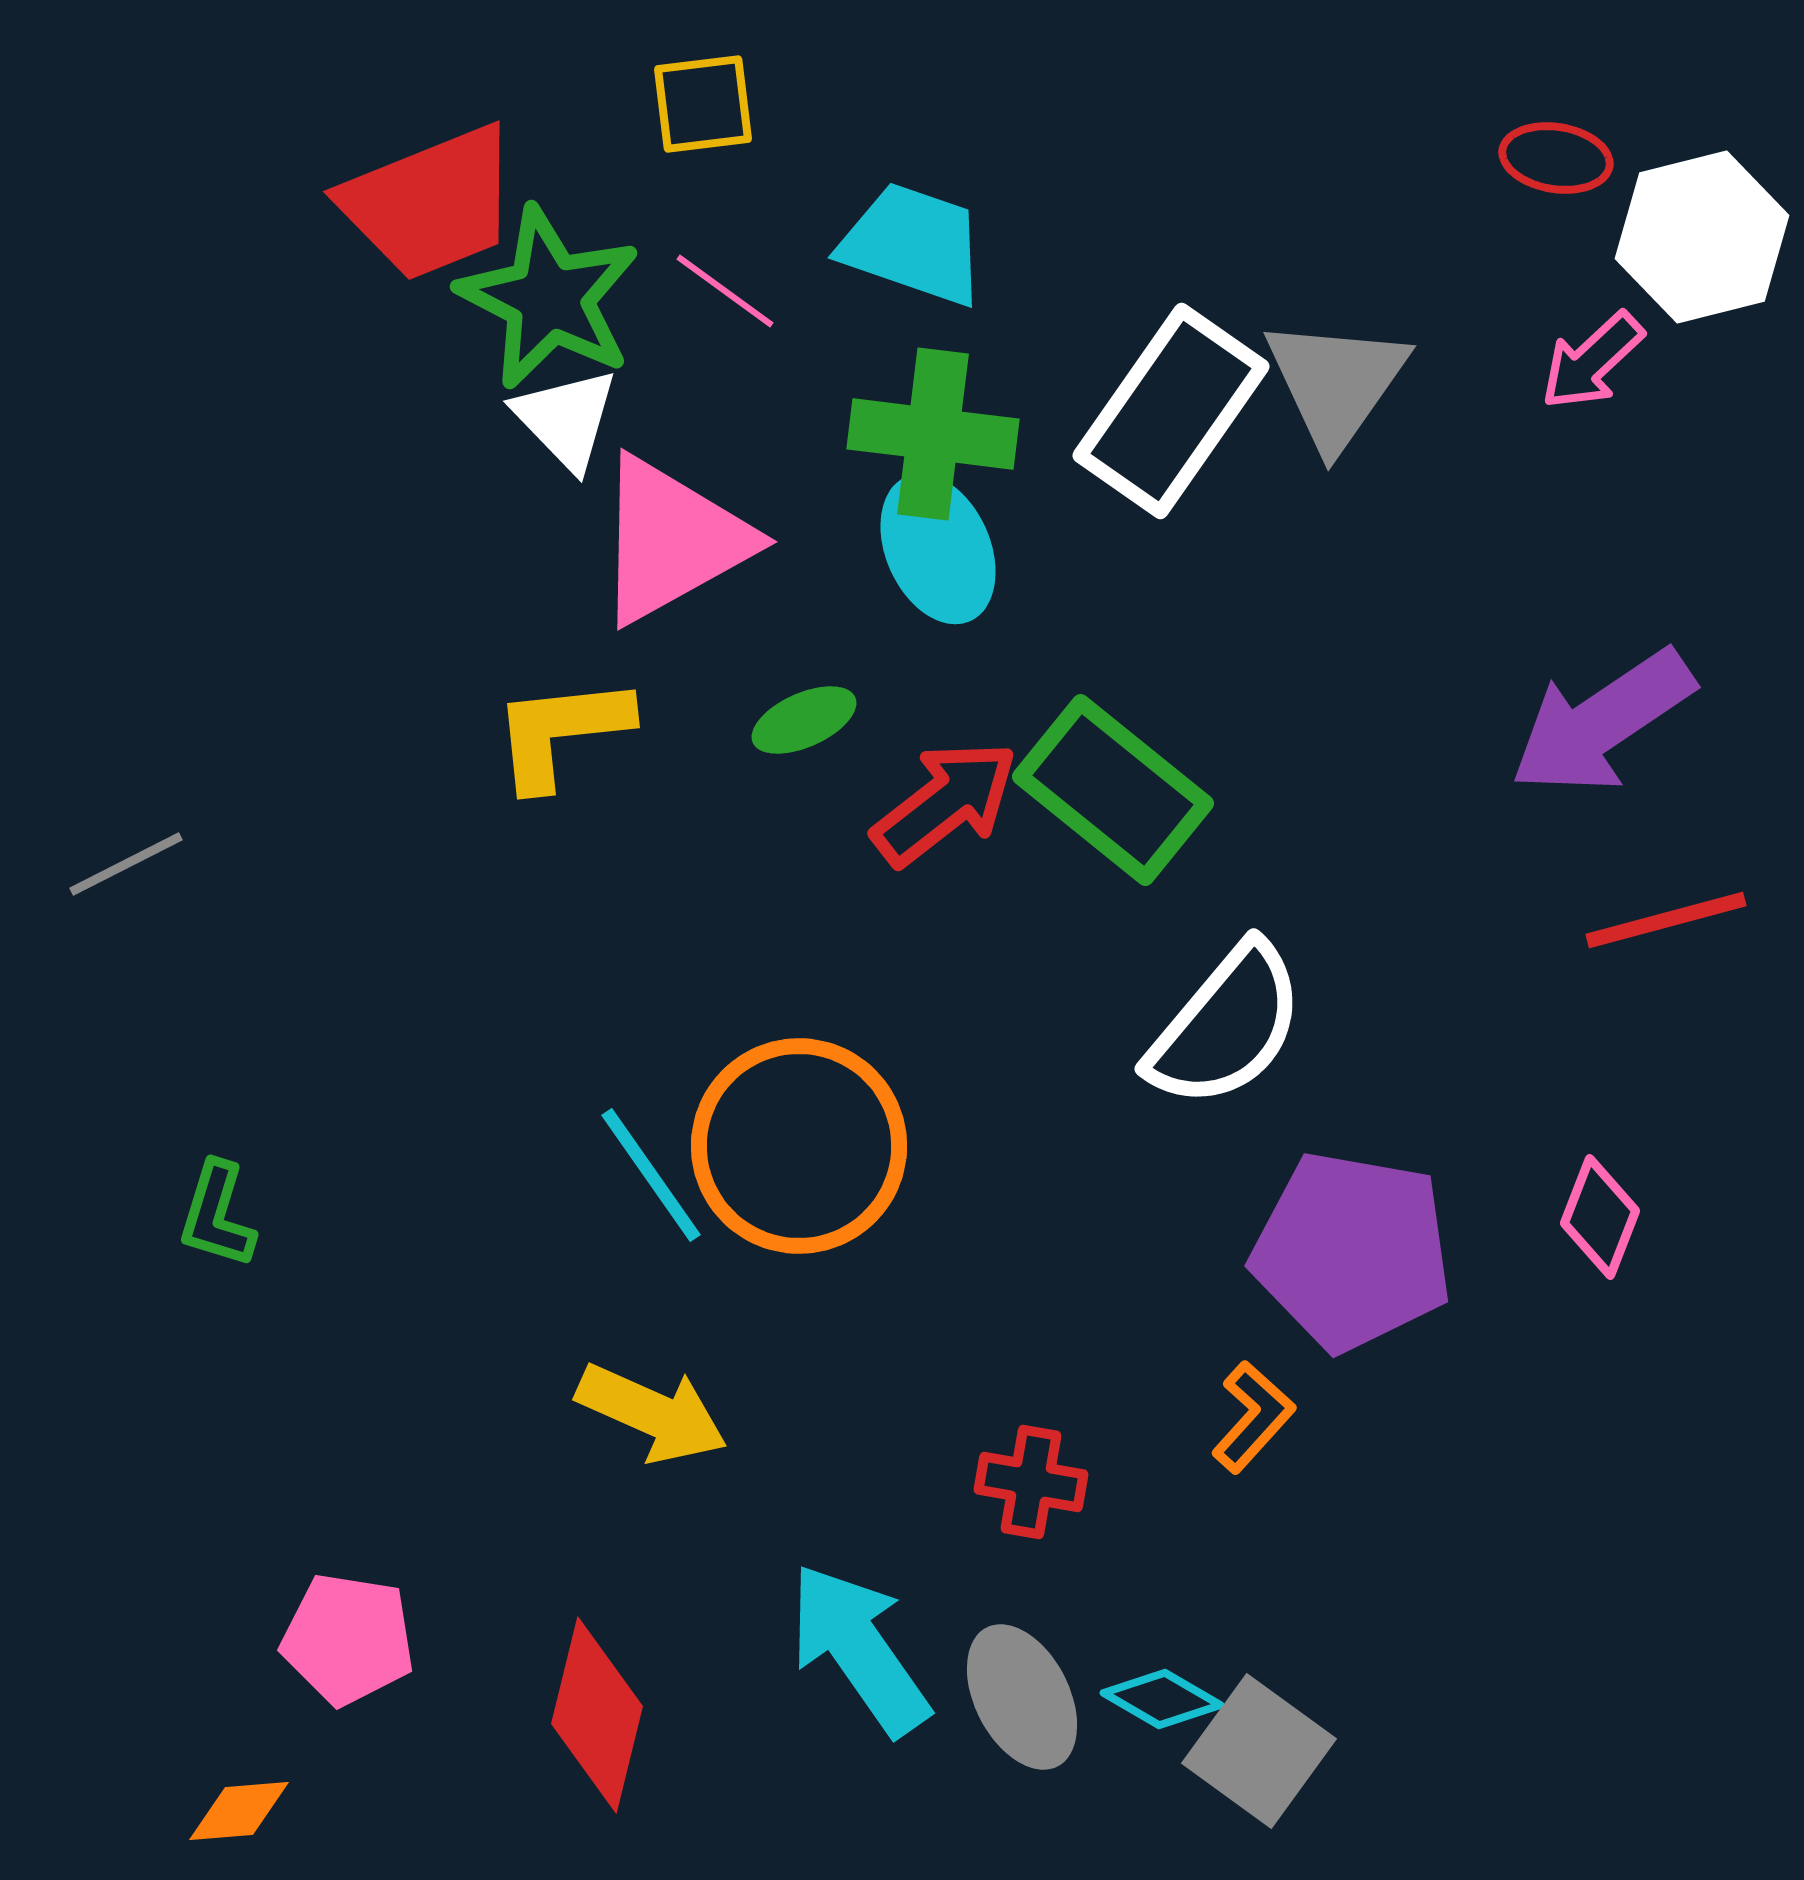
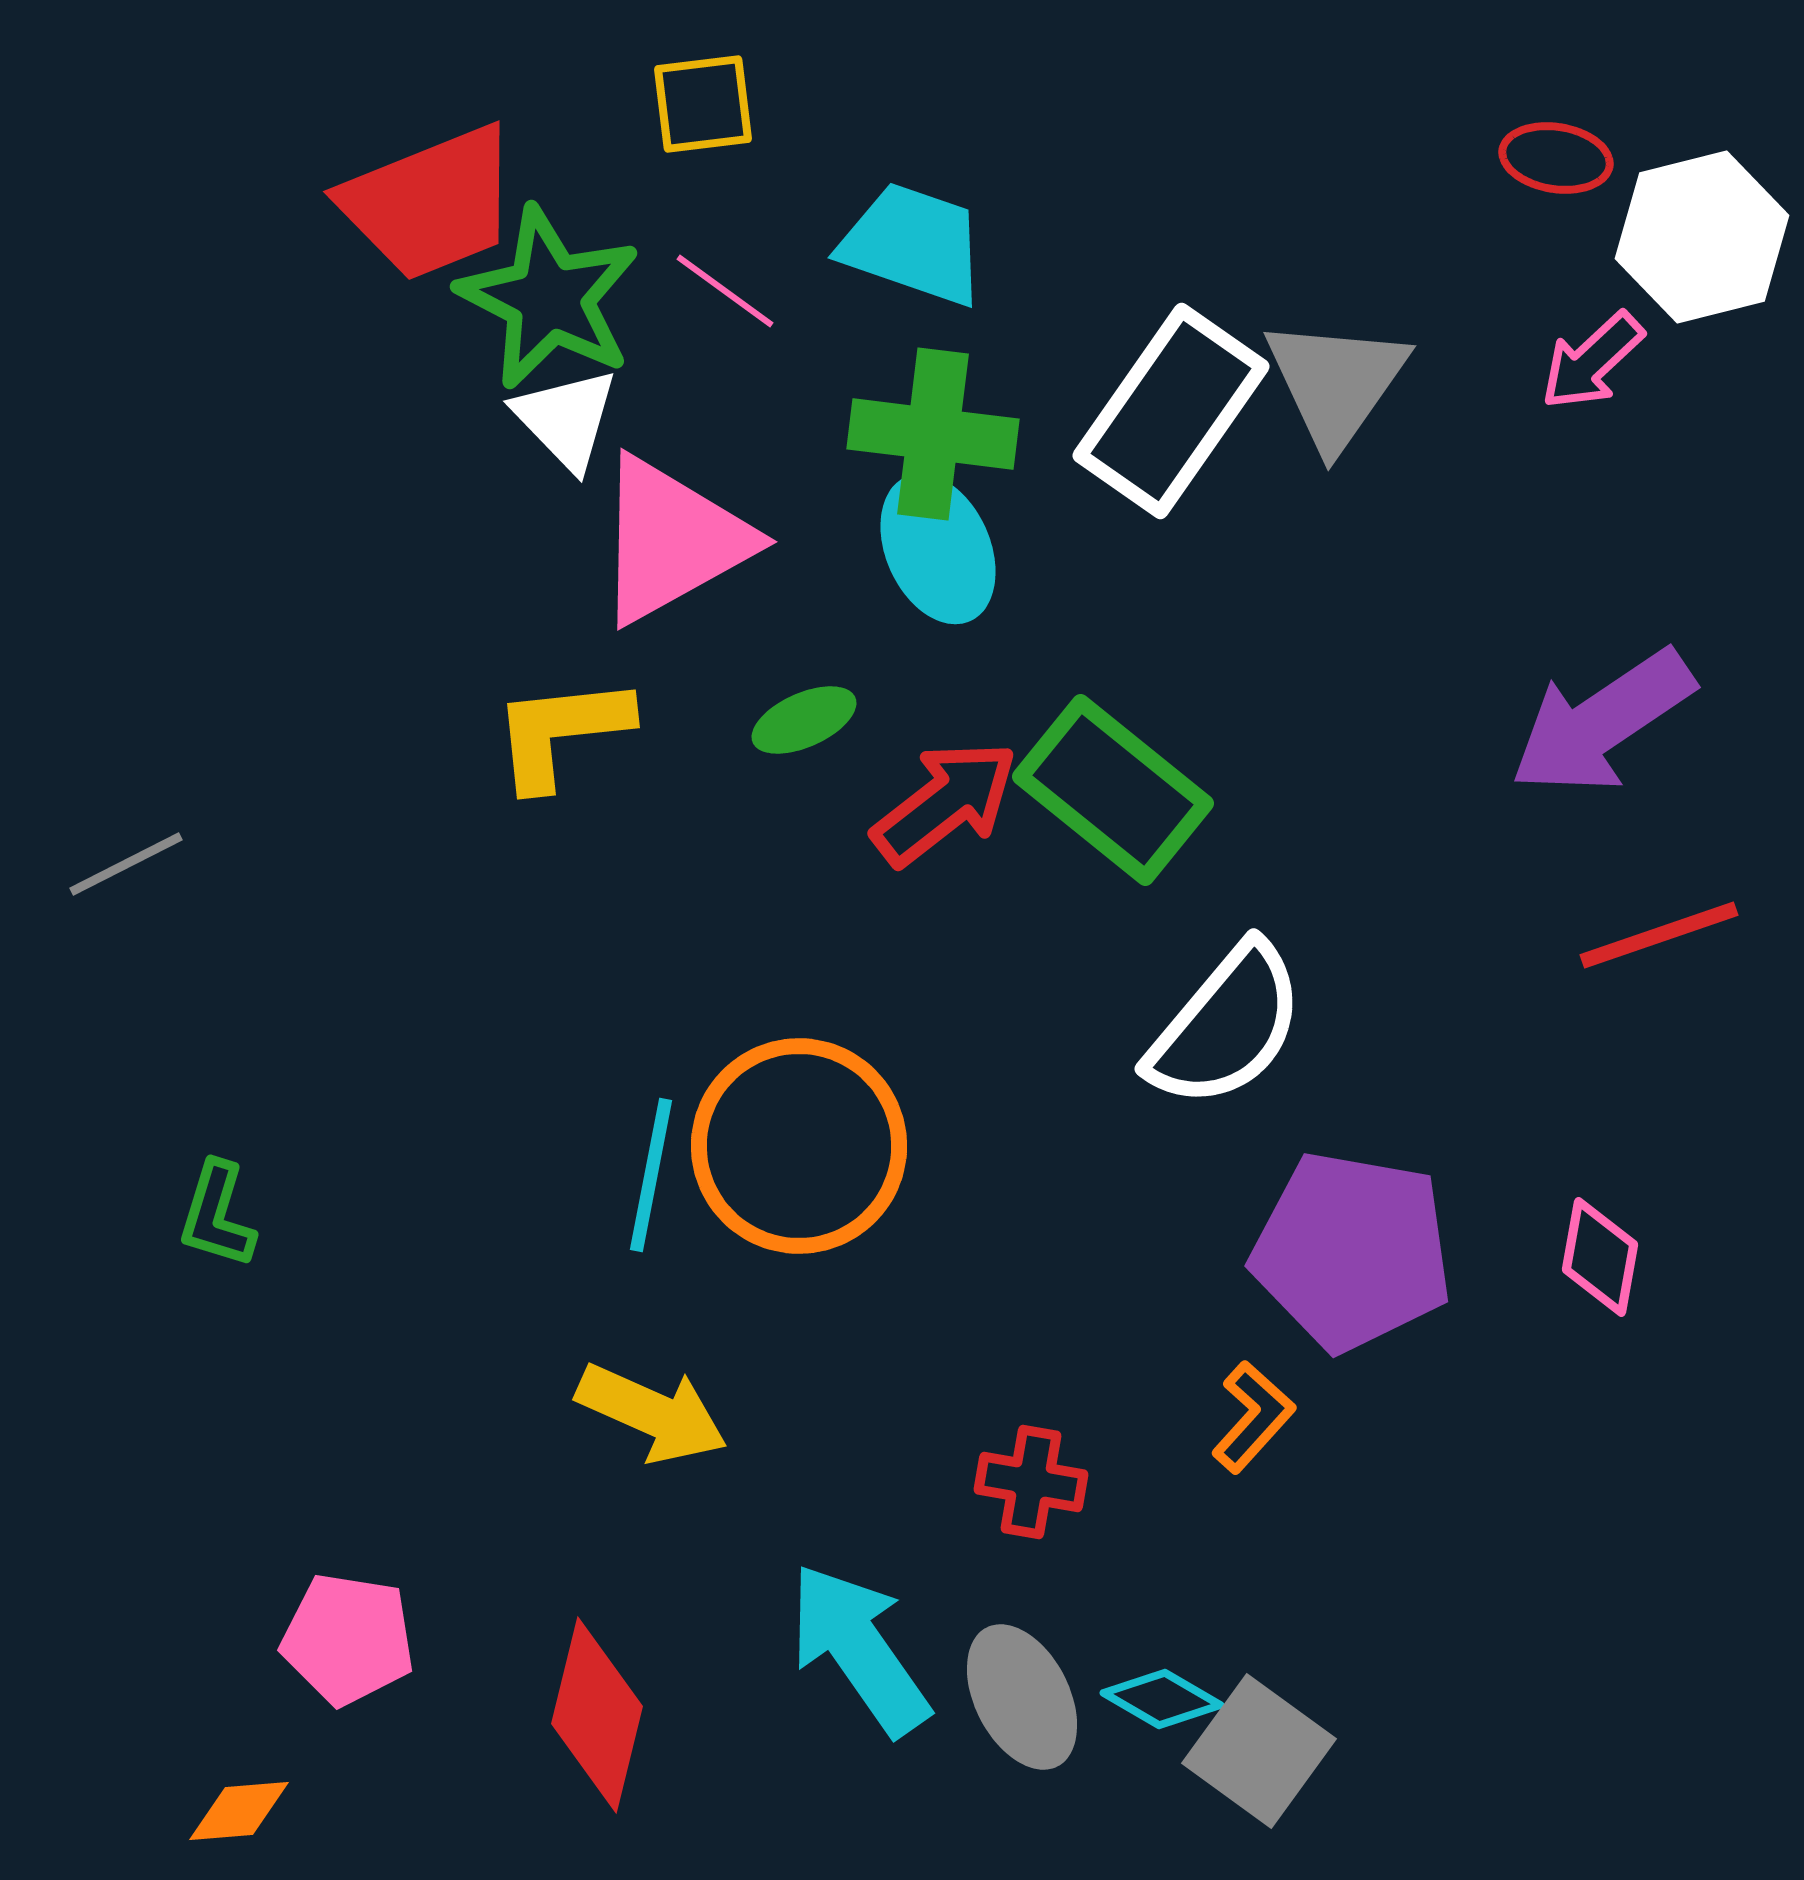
red line: moved 7 px left, 15 px down; rotated 4 degrees counterclockwise
cyan line: rotated 46 degrees clockwise
pink diamond: moved 40 px down; rotated 11 degrees counterclockwise
